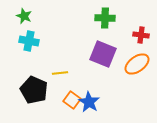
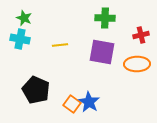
green star: moved 2 px down
red cross: rotated 21 degrees counterclockwise
cyan cross: moved 9 px left, 2 px up
purple square: moved 1 px left, 2 px up; rotated 12 degrees counterclockwise
orange ellipse: rotated 35 degrees clockwise
yellow line: moved 28 px up
black pentagon: moved 2 px right
orange square: moved 4 px down
